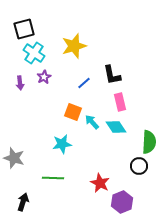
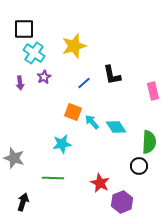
black square: rotated 15 degrees clockwise
pink rectangle: moved 33 px right, 11 px up
